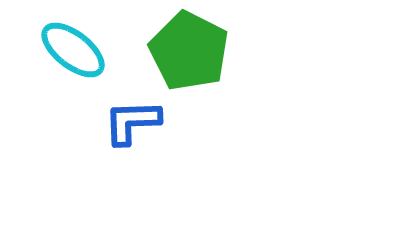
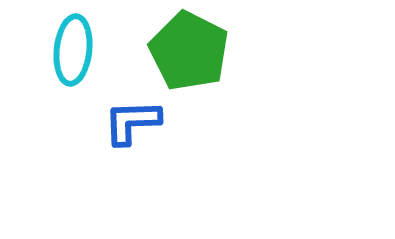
cyan ellipse: rotated 58 degrees clockwise
